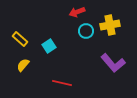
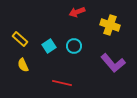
yellow cross: rotated 30 degrees clockwise
cyan circle: moved 12 px left, 15 px down
yellow semicircle: rotated 64 degrees counterclockwise
